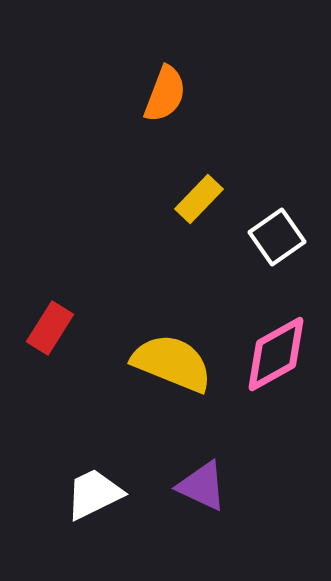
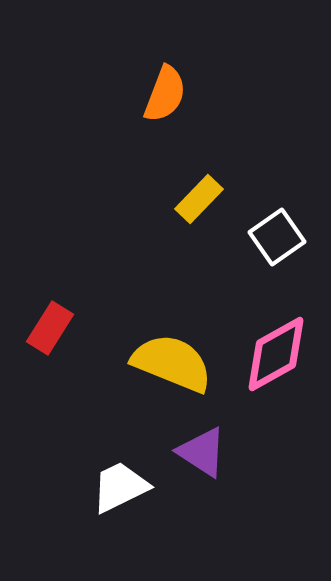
purple triangle: moved 34 px up; rotated 8 degrees clockwise
white trapezoid: moved 26 px right, 7 px up
